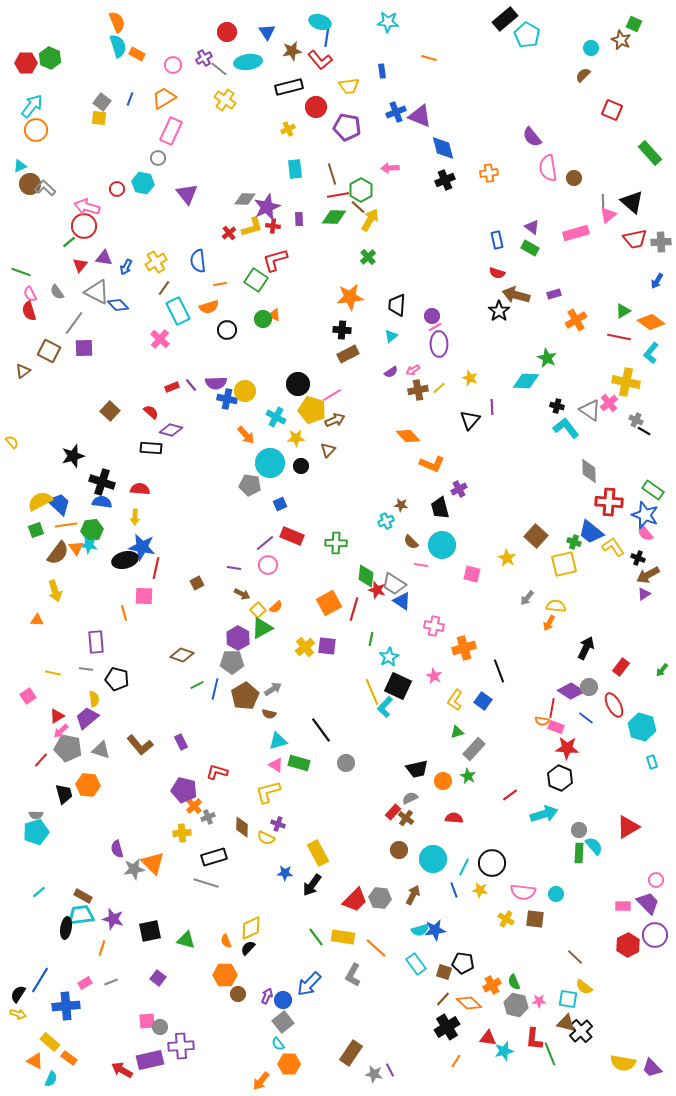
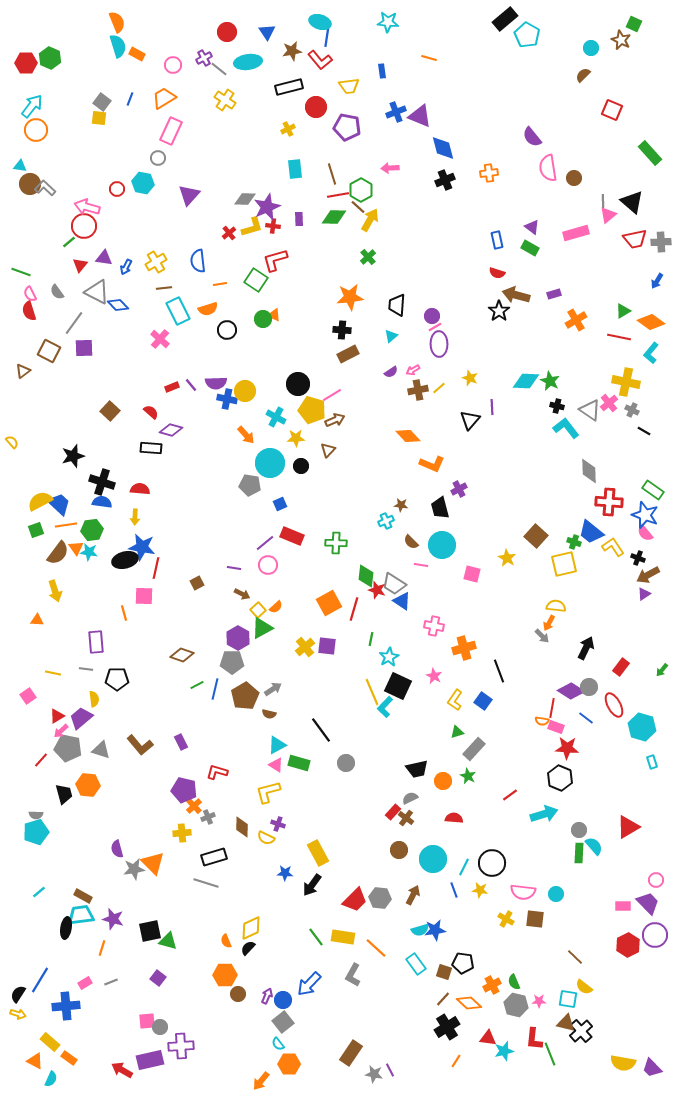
cyan triangle at (20, 166): rotated 32 degrees clockwise
purple triangle at (187, 194): moved 2 px right, 1 px down; rotated 20 degrees clockwise
brown line at (164, 288): rotated 49 degrees clockwise
orange semicircle at (209, 307): moved 1 px left, 2 px down
green star at (547, 358): moved 3 px right, 23 px down
gray cross at (636, 420): moved 4 px left, 10 px up
cyan star at (89, 545): moved 7 px down
gray arrow at (527, 598): moved 15 px right, 38 px down; rotated 84 degrees counterclockwise
black pentagon at (117, 679): rotated 15 degrees counterclockwise
purple trapezoid at (87, 718): moved 6 px left
cyan triangle at (278, 741): moved 1 px left, 4 px down; rotated 12 degrees counterclockwise
green triangle at (186, 940): moved 18 px left, 1 px down
